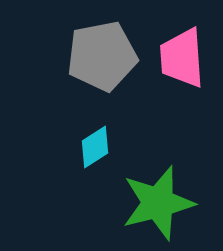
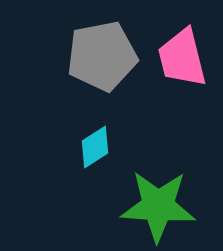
pink trapezoid: rotated 10 degrees counterclockwise
green star: moved 3 px down; rotated 18 degrees clockwise
